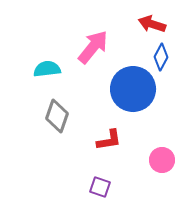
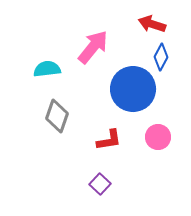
pink circle: moved 4 px left, 23 px up
purple square: moved 3 px up; rotated 25 degrees clockwise
